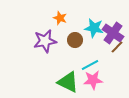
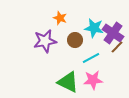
cyan line: moved 1 px right, 7 px up
